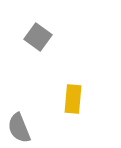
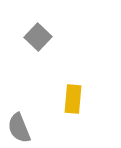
gray square: rotated 8 degrees clockwise
